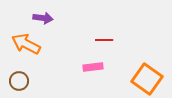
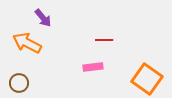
purple arrow: rotated 42 degrees clockwise
orange arrow: moved 1 px right, 1 px up
brown circle: moved 2 px down
